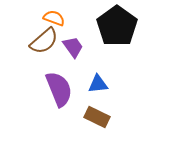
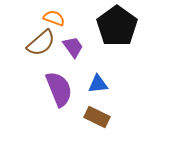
brown semicircle: moved 3 px left, 2 px down
